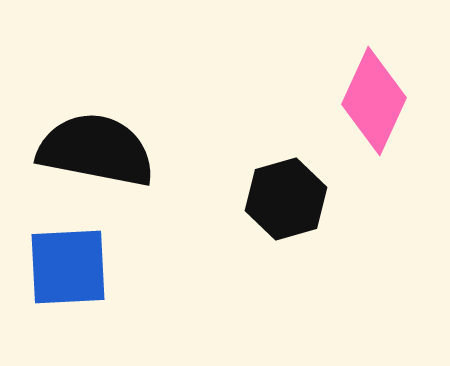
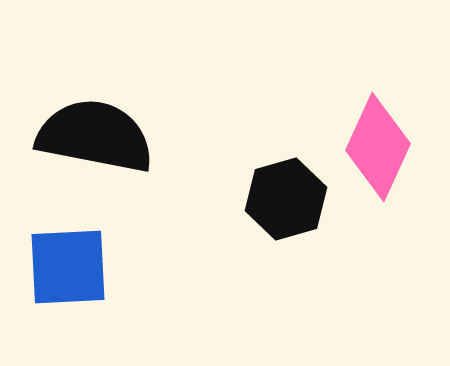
pink diamond: moved 4 px right, 46 px down
black semicircle: moved 1 px left, 14 px up
